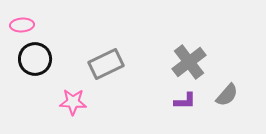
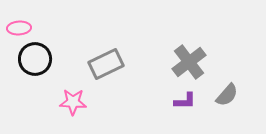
pink ellipse: moved 3 px left, 3 px down
